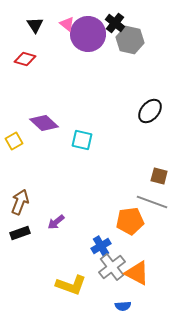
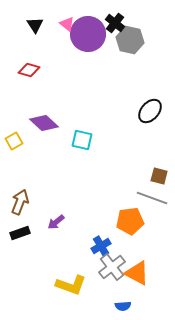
red diamond: moved 4 px right, 11 px down
gray line: moved 4 px up
